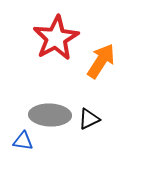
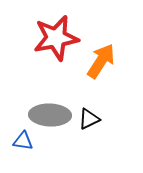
red star: rotated 18 degrees clockwise
